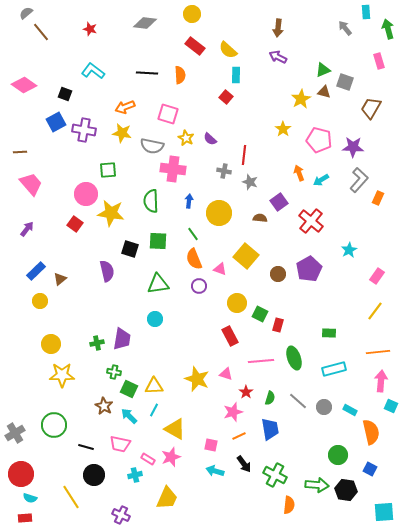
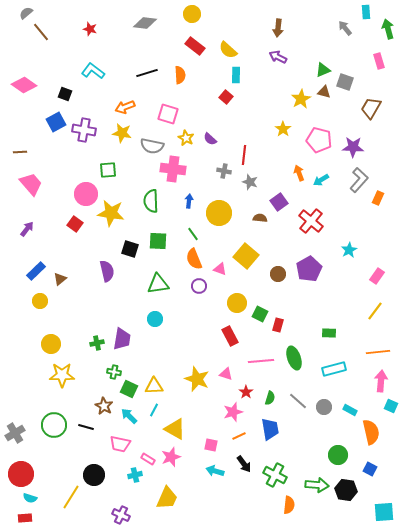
black line at (147, 73): rotated 20 degrees counterclockwise
black line at (86, 447): moved 20 px up
yellow line at (71, 497): rotated 65 degrees clockwise
